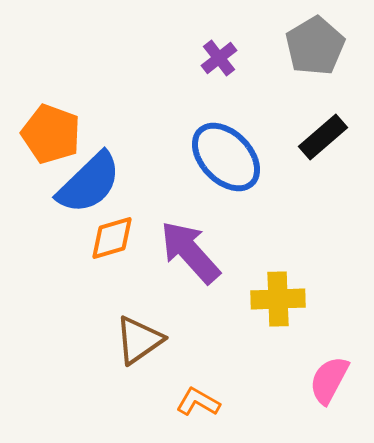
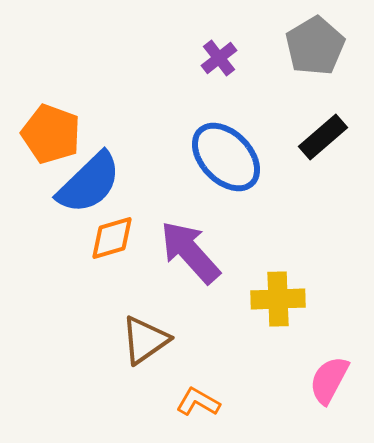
brown triangle: moved 6 px right
